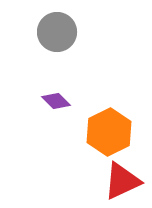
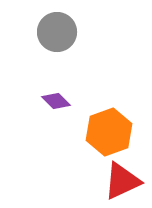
orange hexagon: rotated 6 degrees clockwise
